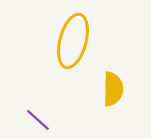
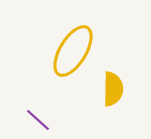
yellow ellipse: moved 10 px down; rotated 16 degrees clockwise
